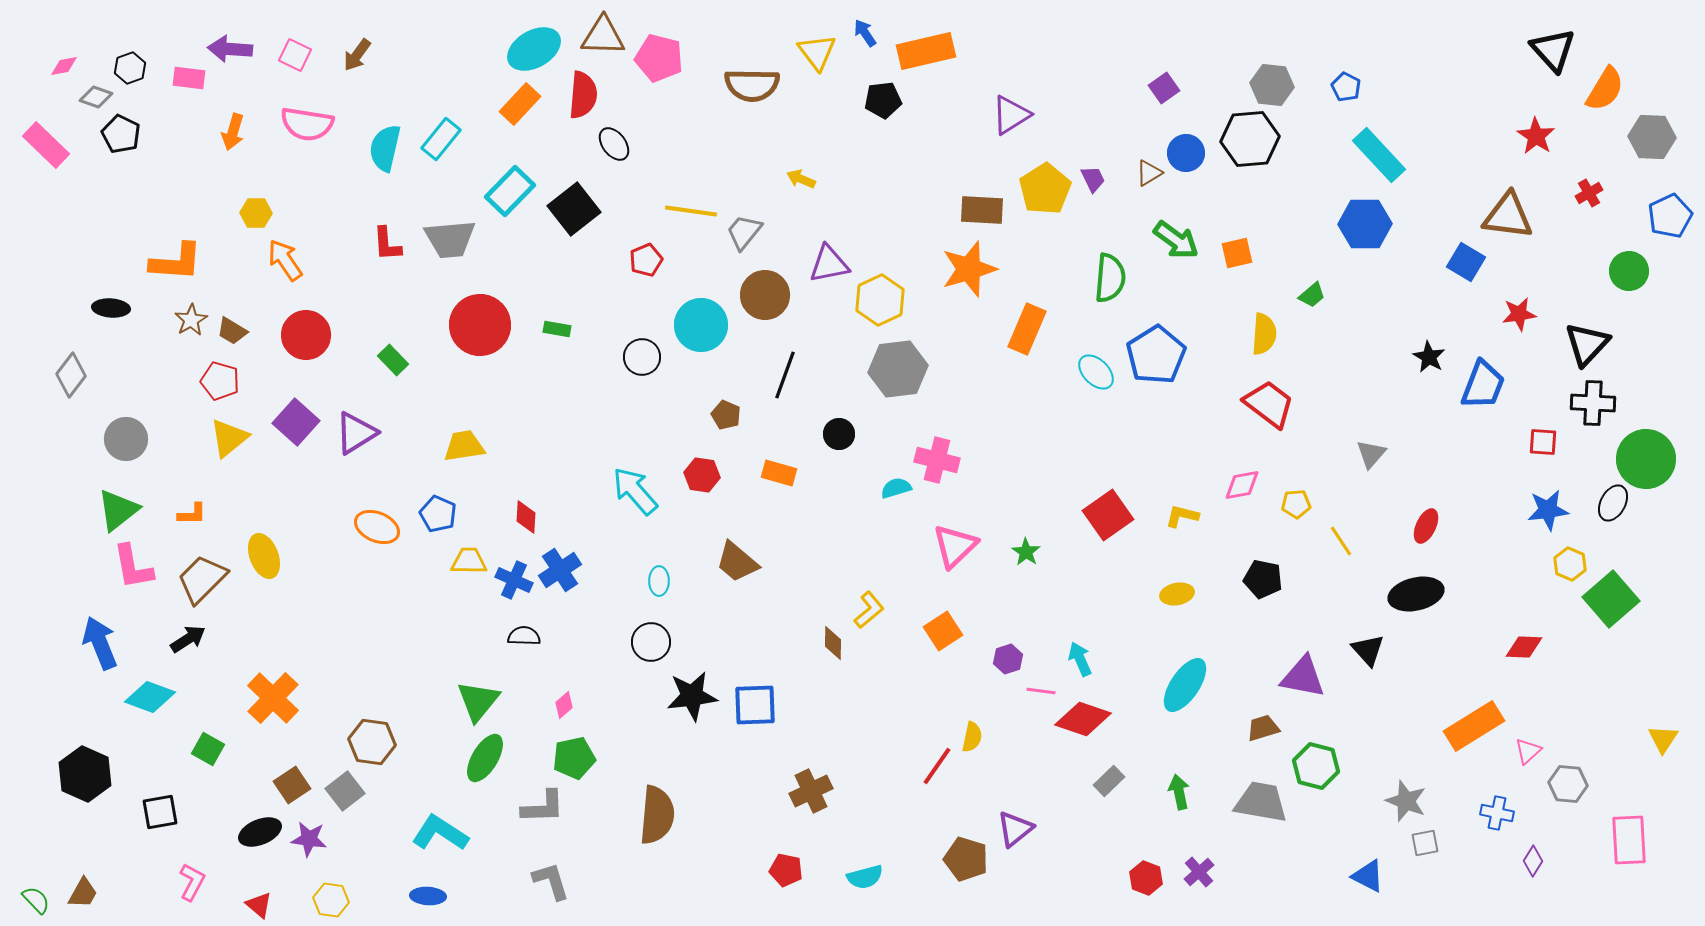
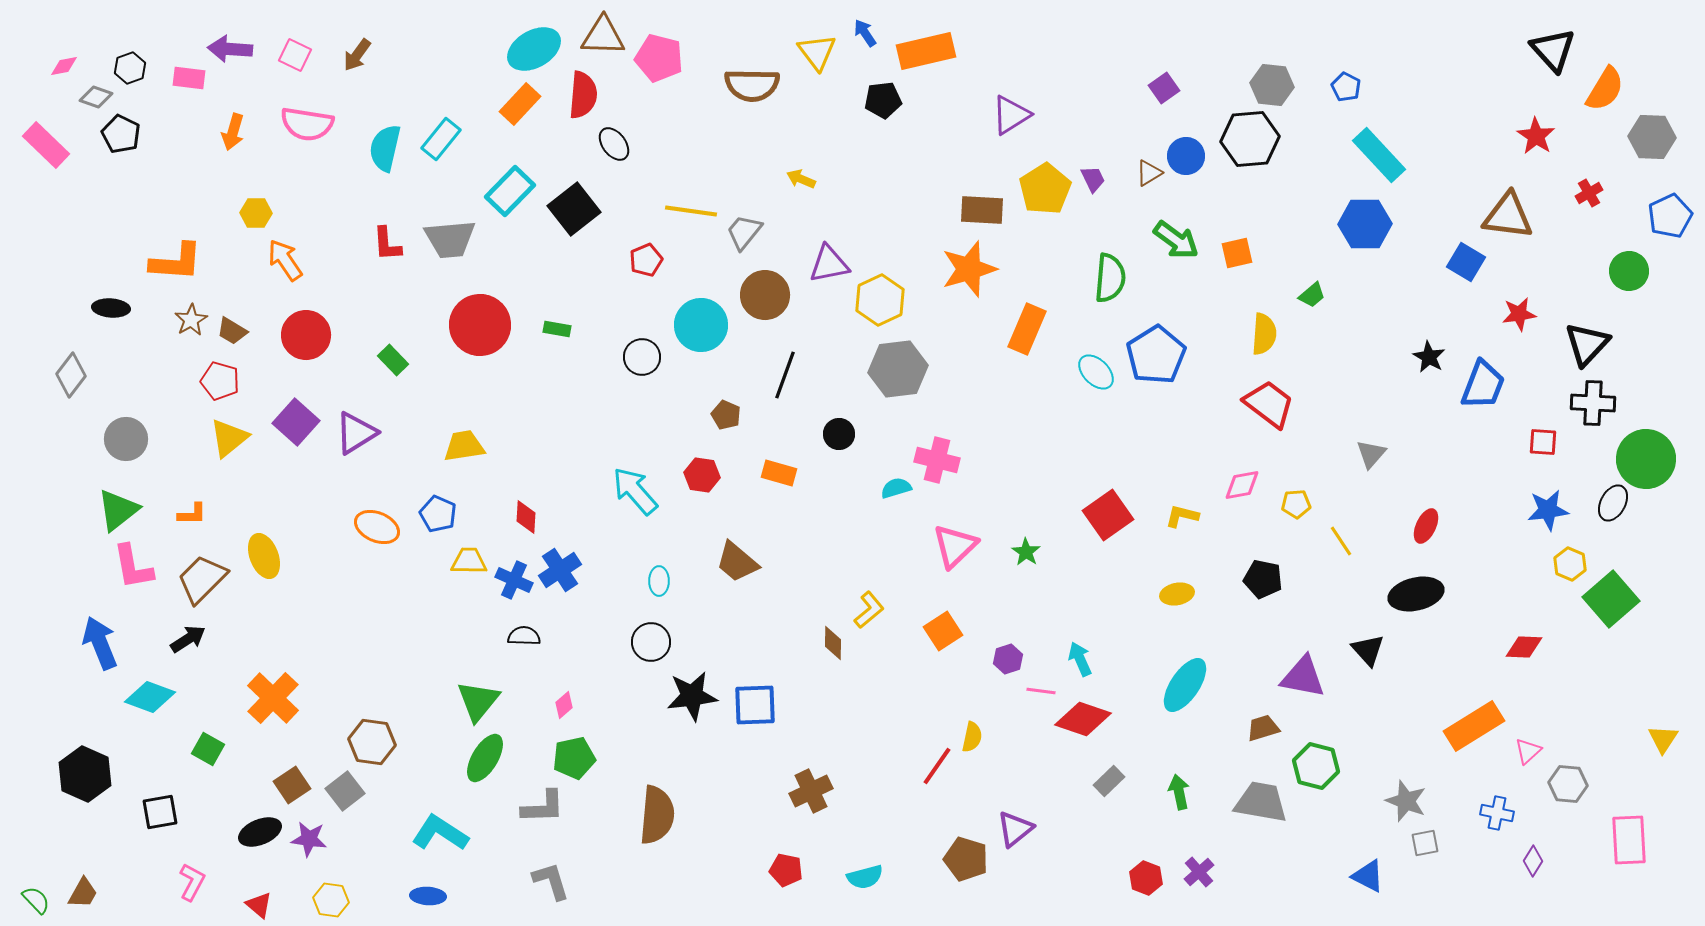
blue circle at (1186, 153): moved 3 px down
